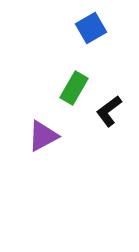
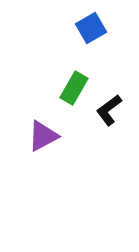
black L-shape: moved 1 px up
